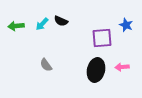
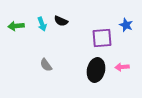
cyan arrow: rotated 64 degrees counterclockwise
